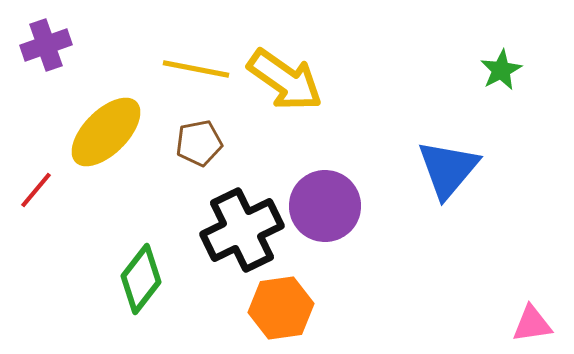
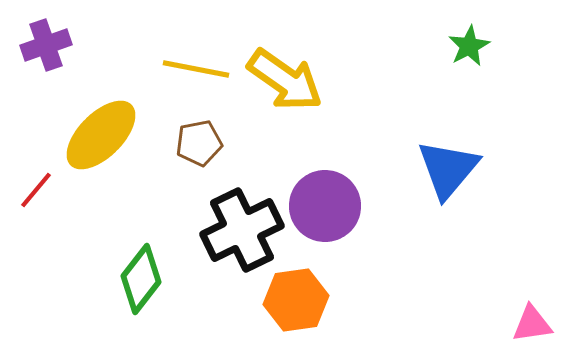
green star: moved 32 px left, 24 px up
yellow ellipse: moved 5 px left, 3 px down
orange hexagon: moved 15 px right, 8 px up
